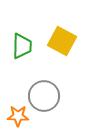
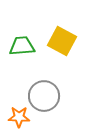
green trapezoid: rotated 96 degrees counterclockwise
orange star: moved 1 px right, 1 px down
